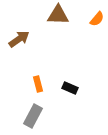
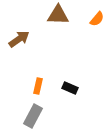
orange rectangle: moved 2 px down; rotated 28 degrees clockwise
